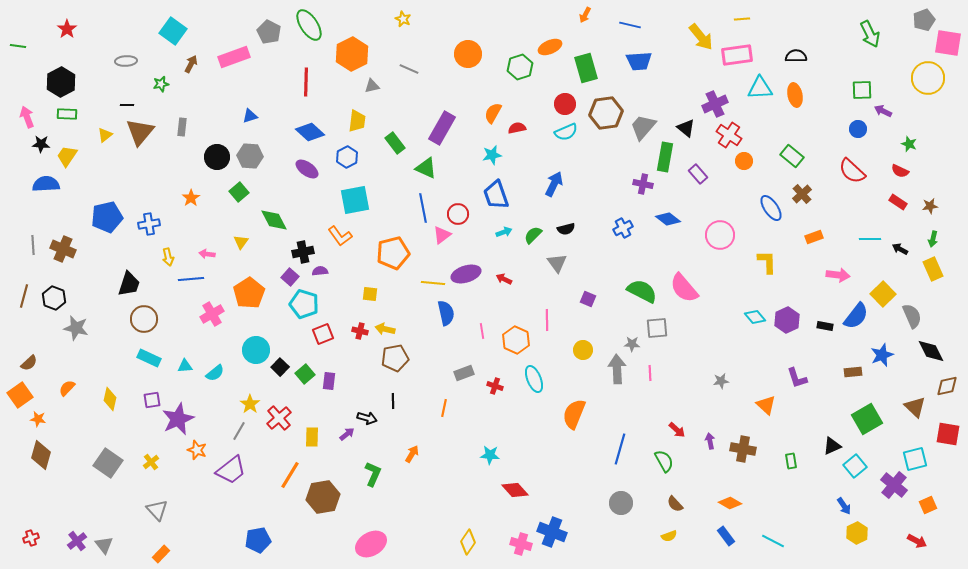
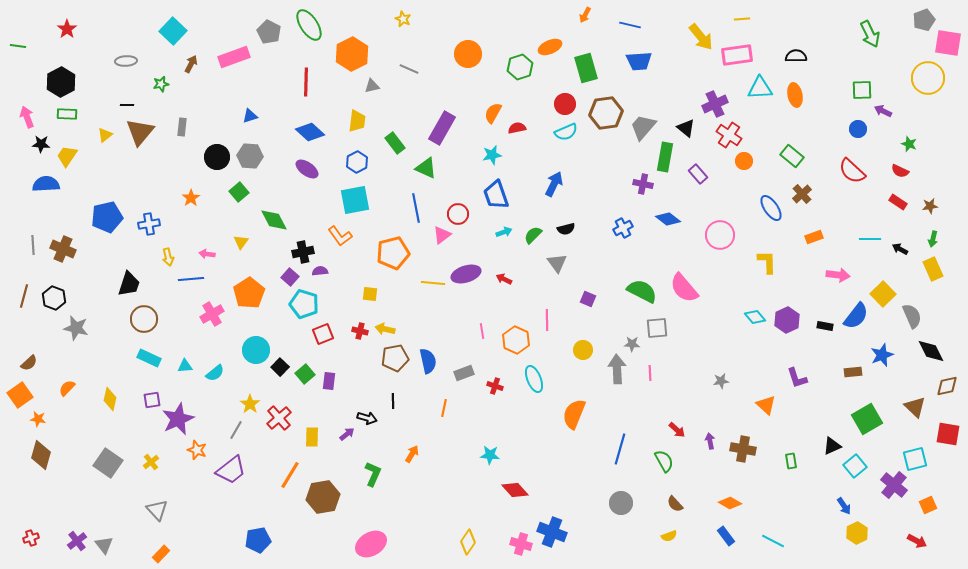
cyan square at (173, 31): rotated 8 degrees clockwise
blue hexagon at (347, 157): moved 10 px right, 5 px down
blue line at (423, 208): moved 7 px left
blue semicircle at (446, 313): moved 18 px left, 48 px down
gray line at (239, 431): moved 3 px left, 1 px up
